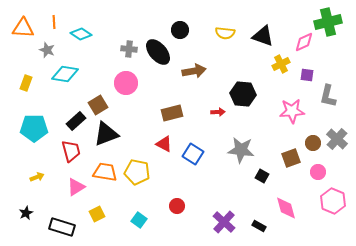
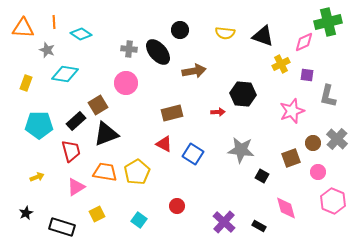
pink star at (292, 111): rotated 15 degrees counterclockwise
cyan pentagon at (34, 128): moved 5 px right, 3 px up
yellow pentagon at (137, 172): rotated 30 degrees clockwise
